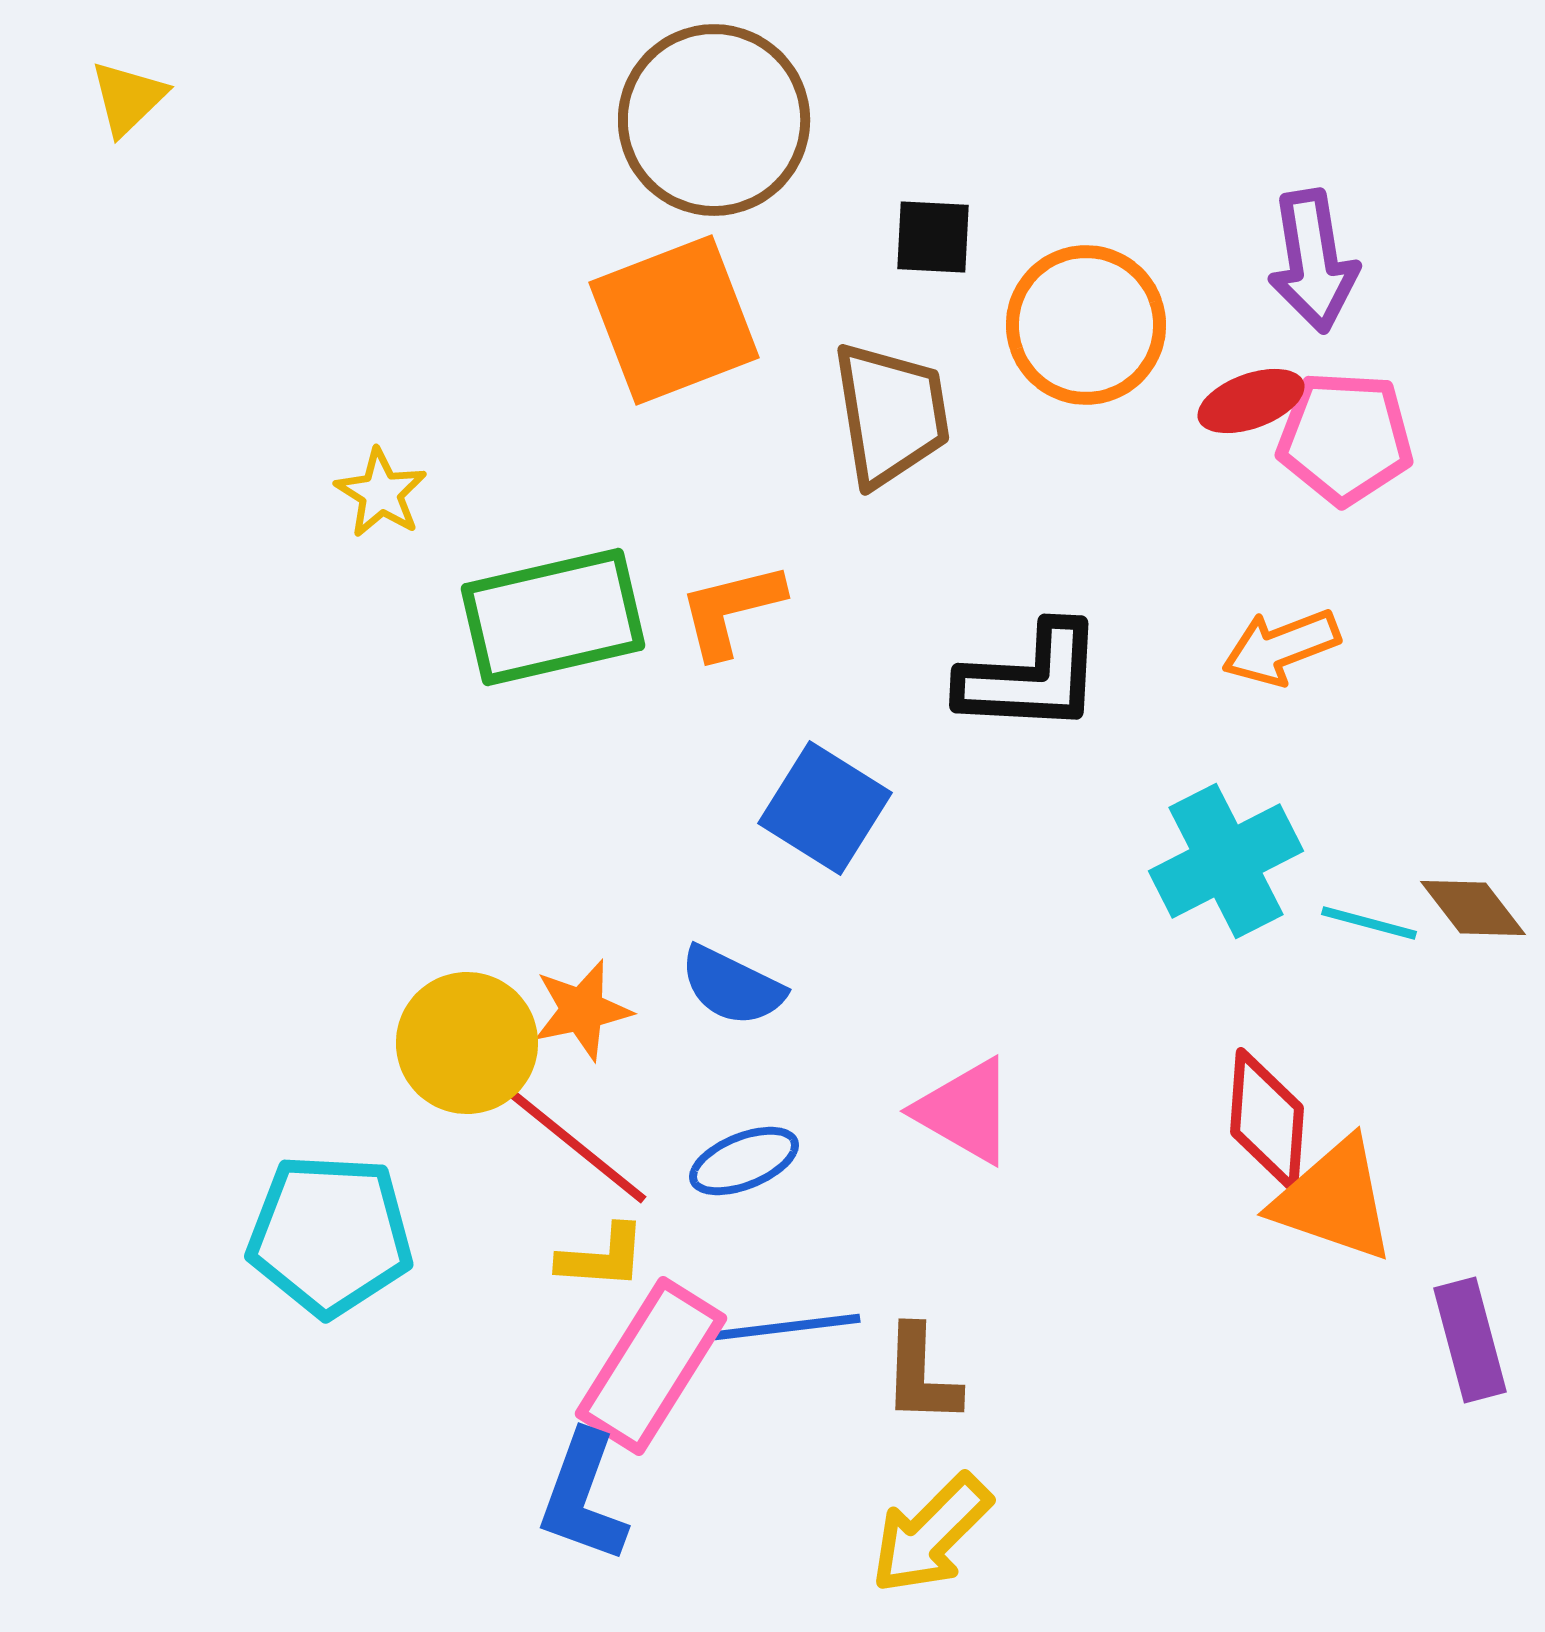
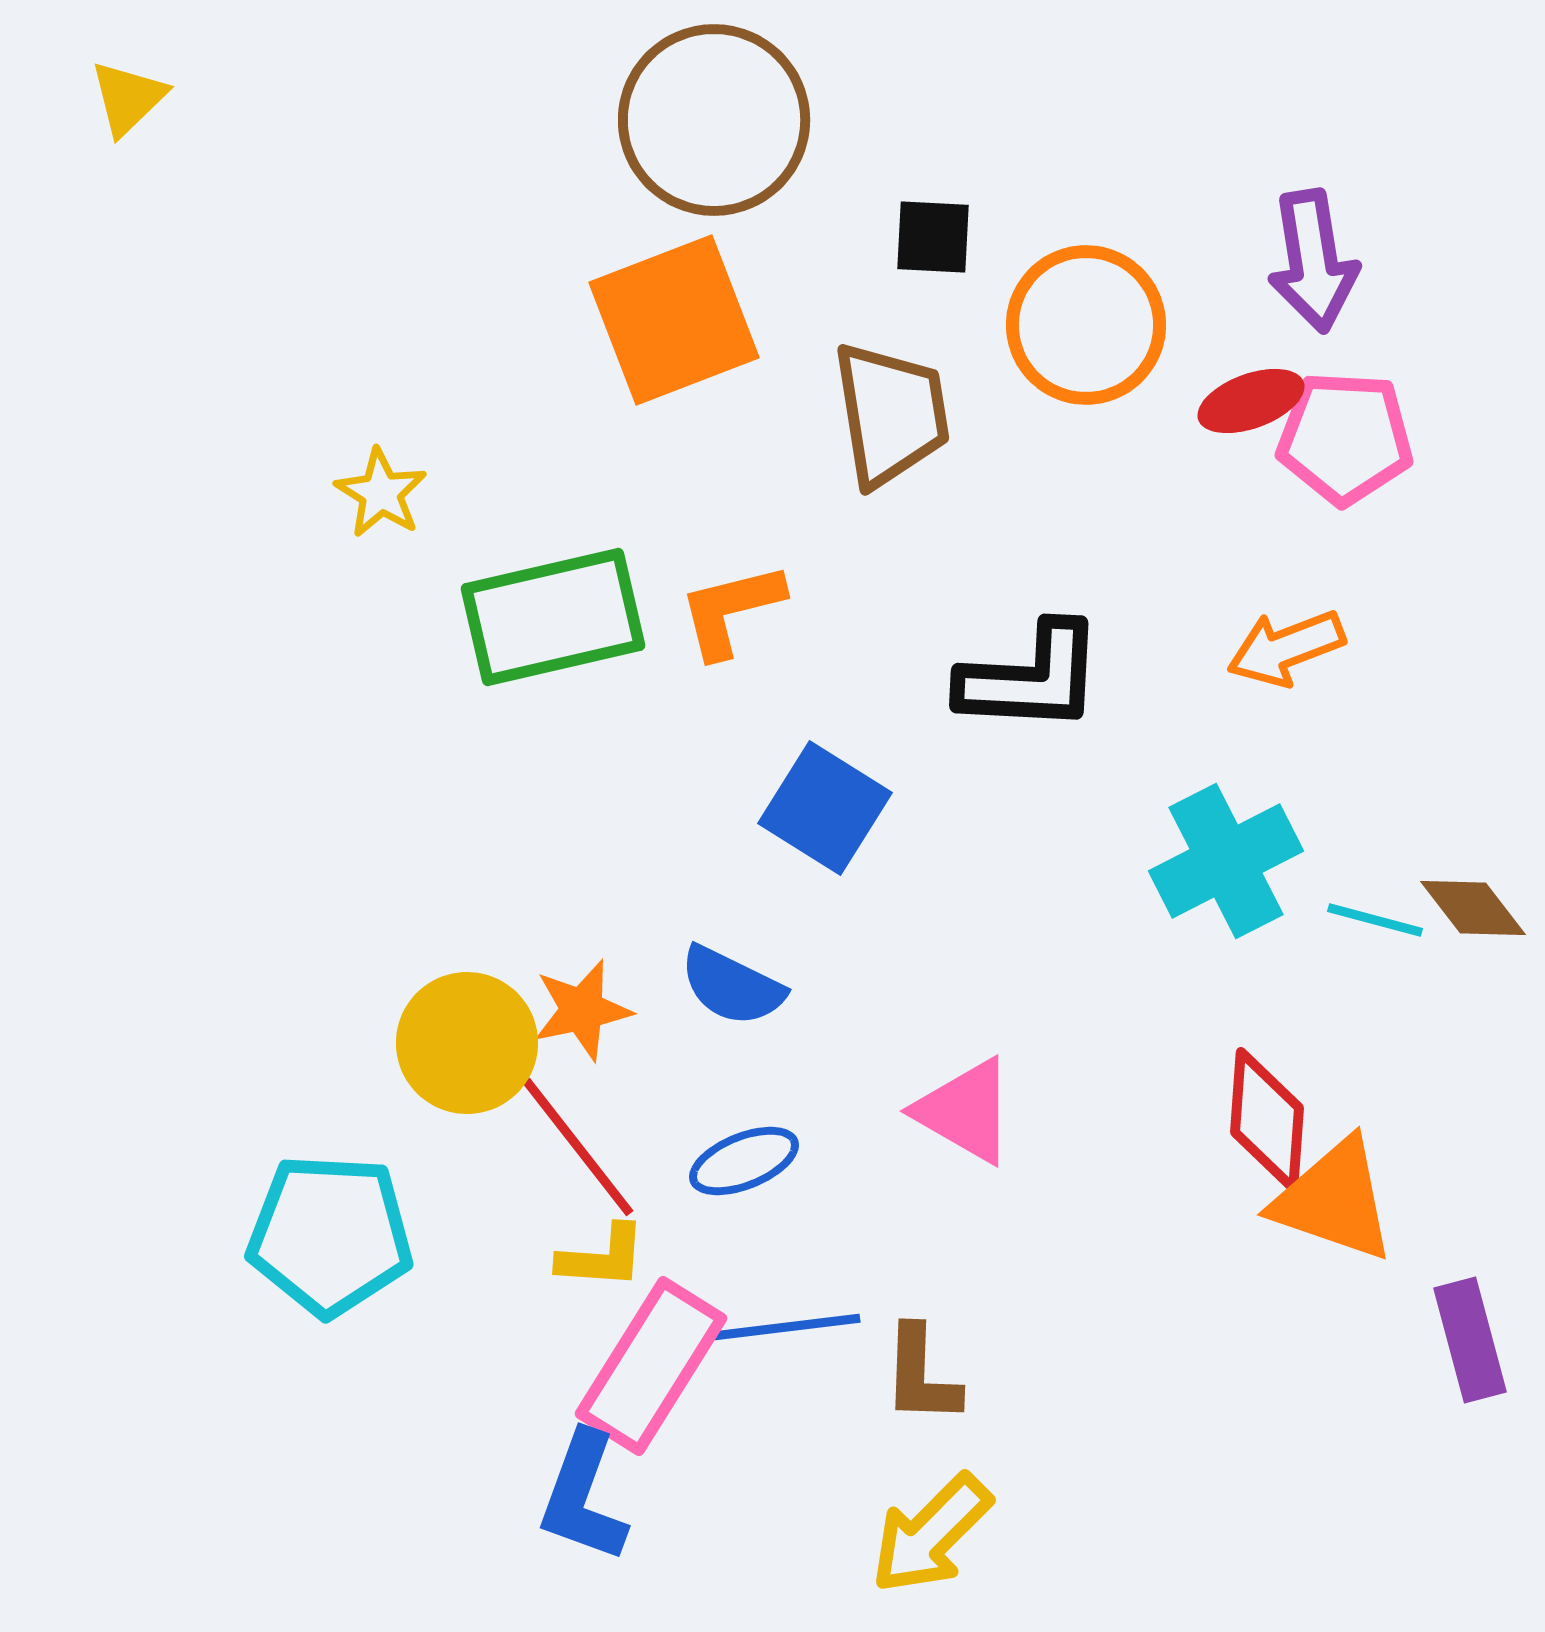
orange arrow: moved 5 px right, 1 px down
cyan line: moved 6 px right, 3 px up
red line: rotated 13 degrees clockwise
